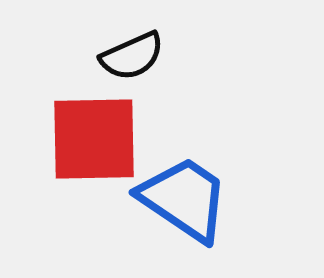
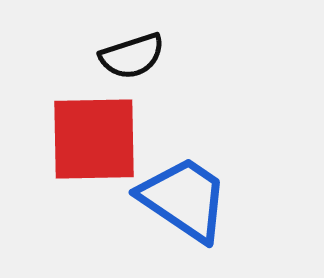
black semicircle: rotated 6 degrees clockwise
